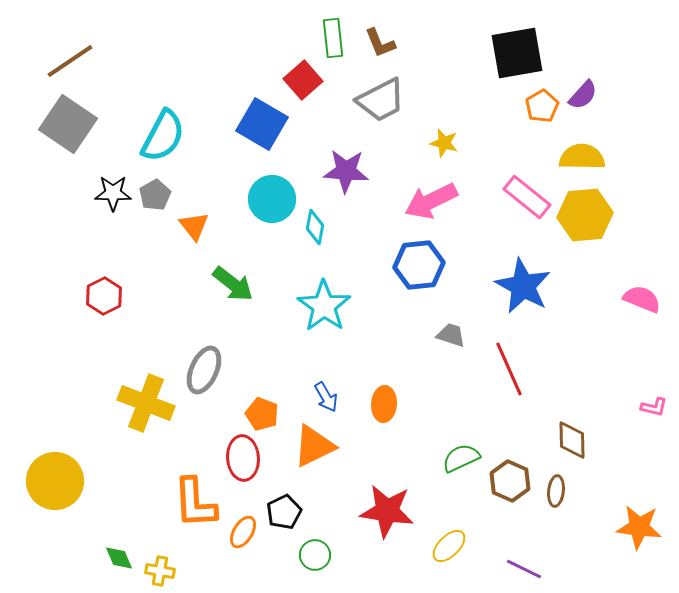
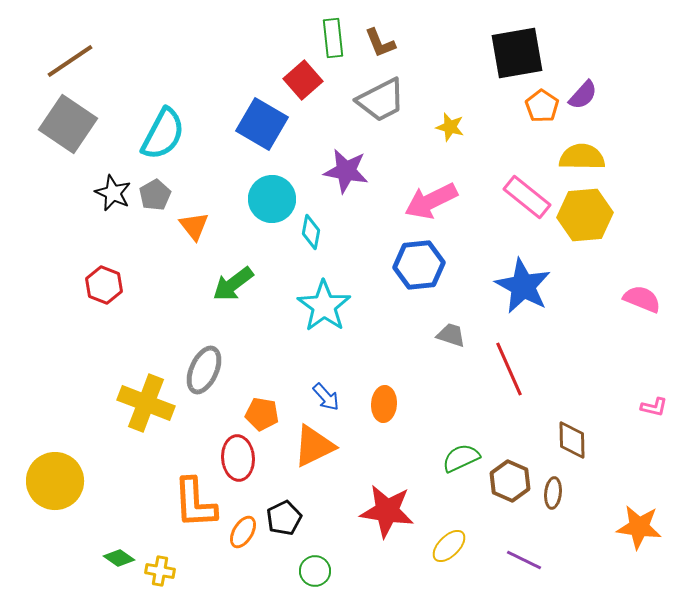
orange pentagon at (542, 106): rotated 8 degrees counterclockwise
cyan semicircle at (163, 136): moved 2 px up
yellow star at (444, 143): moved 6 px right, 16 px up
purple star at (346, 171): rotated 6 degrees clockwise
black star at (113, 193): rotated 24 degrees clockwise
cyan diamond at (315, 227): moved 4 px left, 5 px down
green arrow at (233, 284): rotated 105 degrees clockwise
red hexagon at (104, 296): moved 11 px up; rotated 12 degrees counterclockwise
blue arrow at (326, 397): rotated 12 degrees counterclockwise
orange pentagon at (262, 414): rotated 12 degrees counterclockwise
red ellipse at (243, 458): moved 5 px left
brown ellipse at (556, 491): moved 3 px left, 2 px down
black pentagon at (284, 512): moved 6 px down
green circle at (315, 555): moved 16 px down
green diamond at (119, 558): rotated 32 degrees counterclockwise
purple line at (524, 569): moved 9 px up
